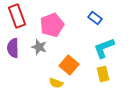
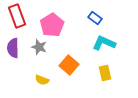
pink pentagon: rotated 10 degrees counterclockwise
cyan L-shape: moved 5 px up; rotated 45 degrees clockwise
yellow rectangle: moved 2 px right, 1 px up
yellow semicircle: moved 14 px left, 3 px up
